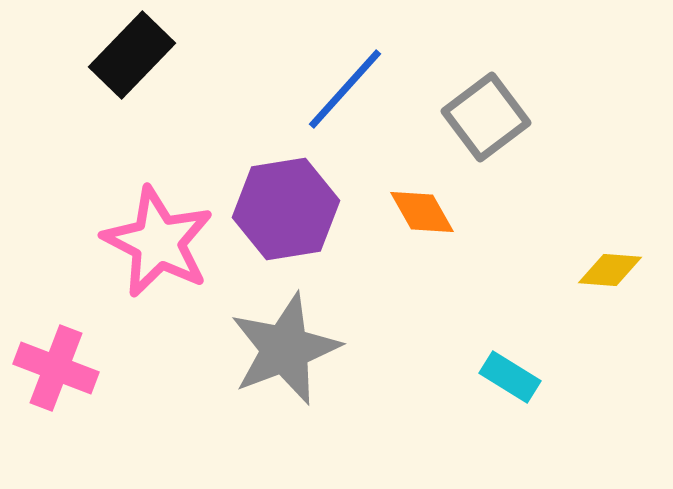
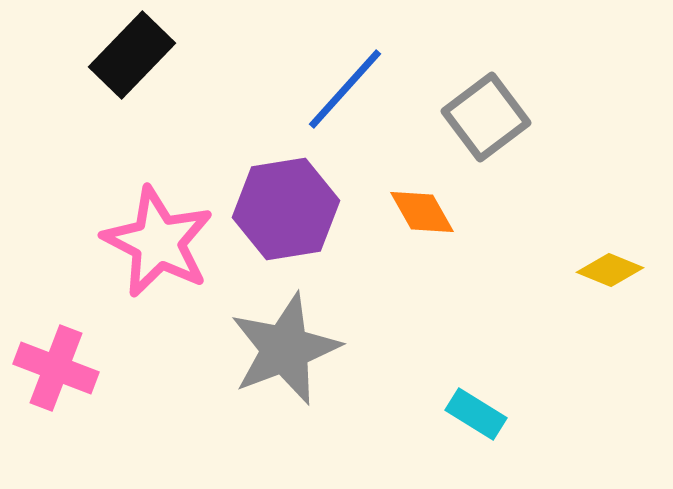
yellow diamond: rotated 18 degrees clockwise
cyan rectangle: moved 34 px left, 37 px down
